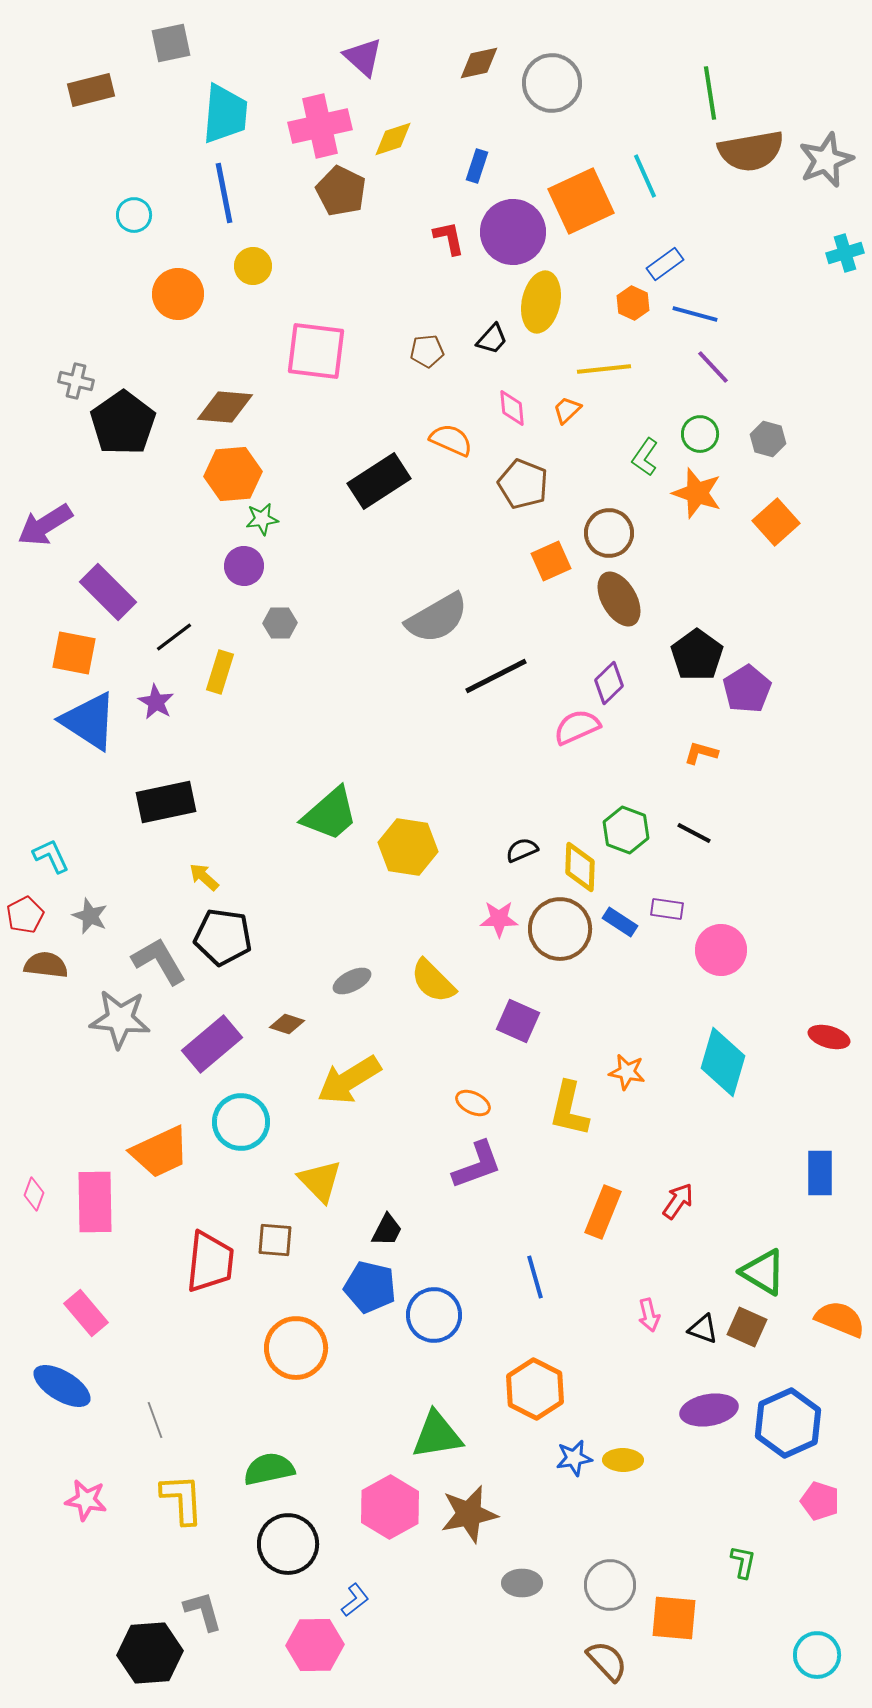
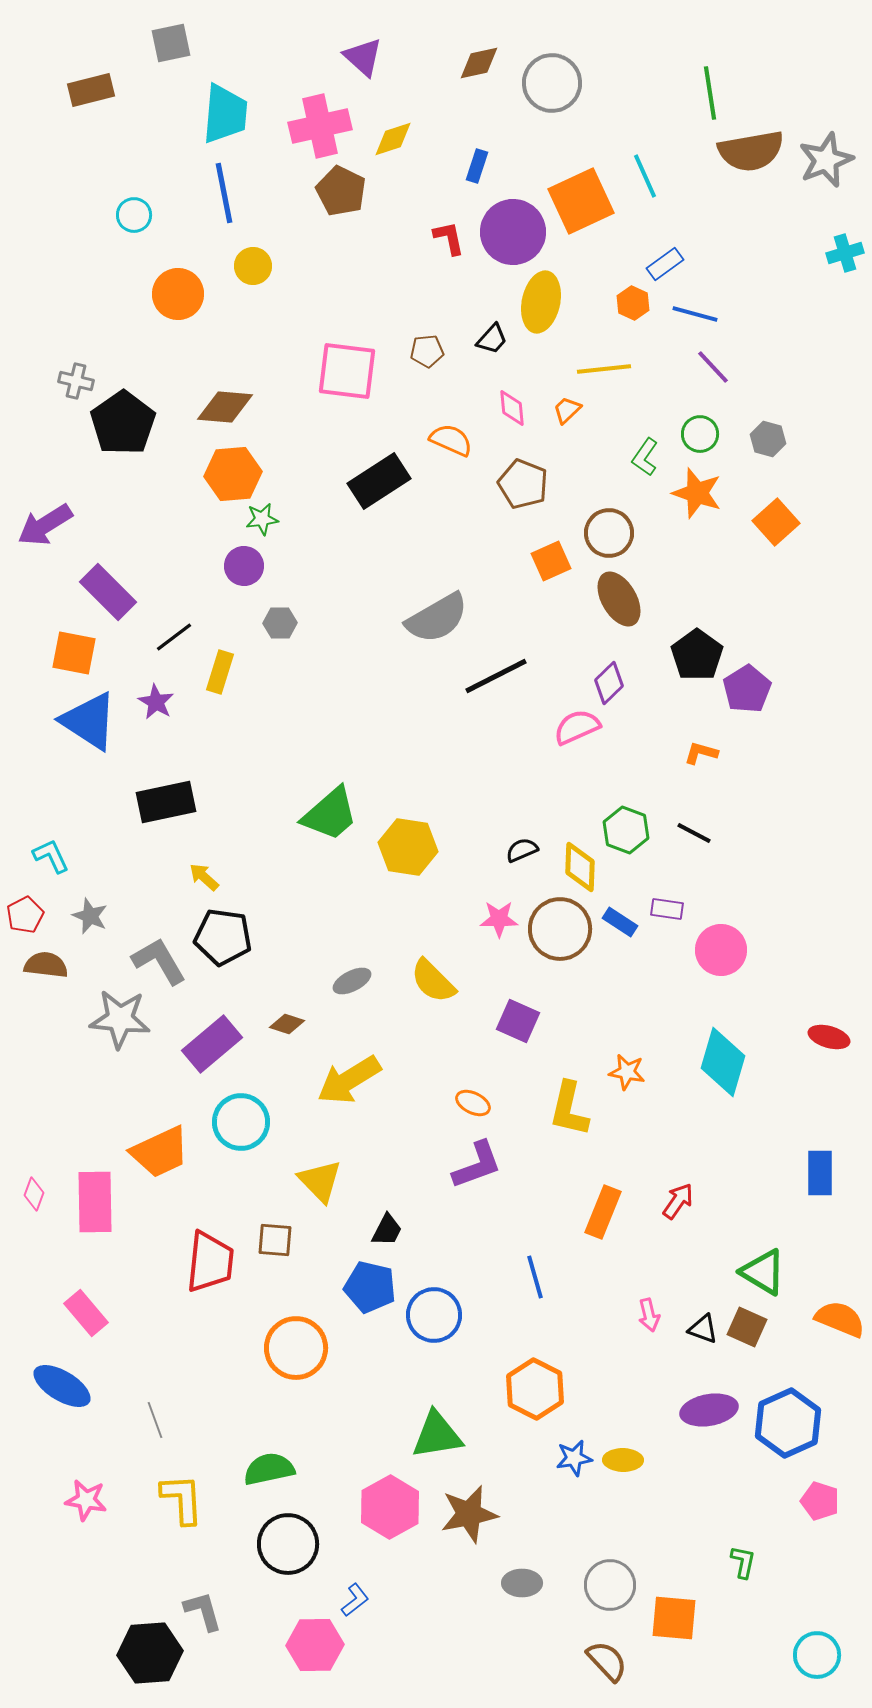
pink square at (316, 351): moved 31 px right, 20 px down
